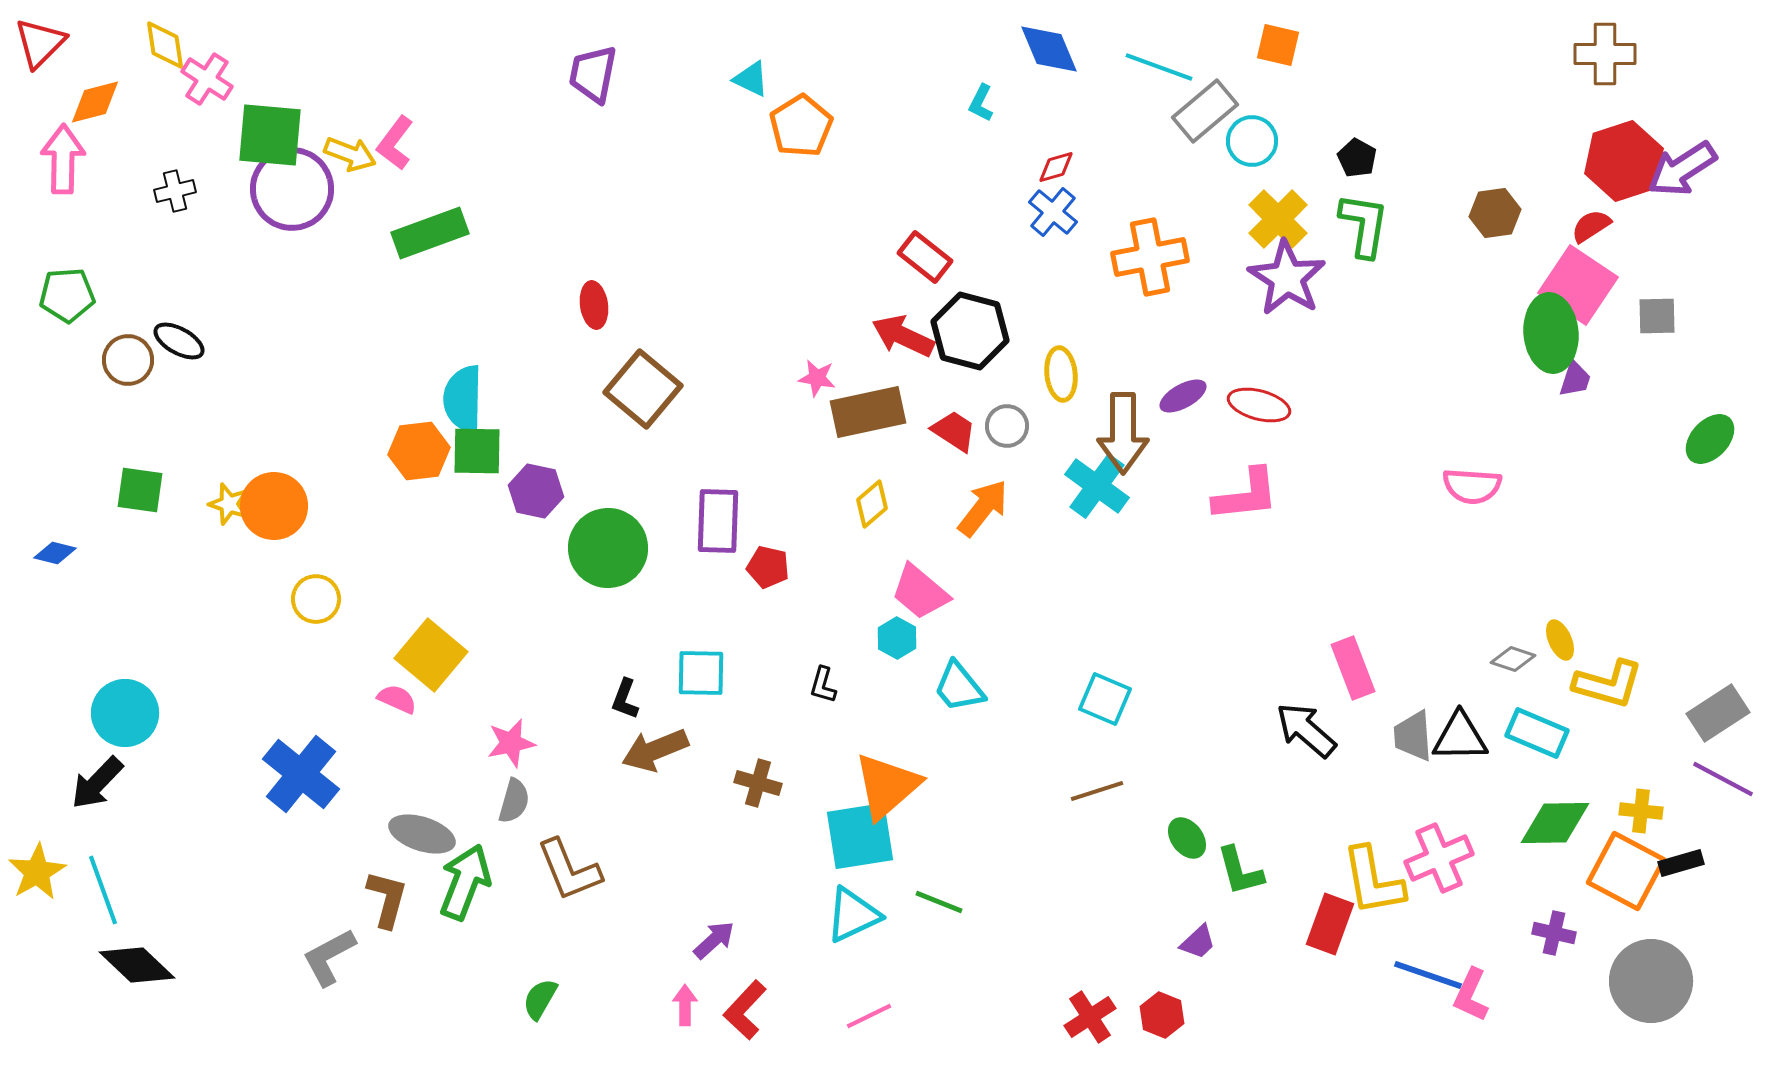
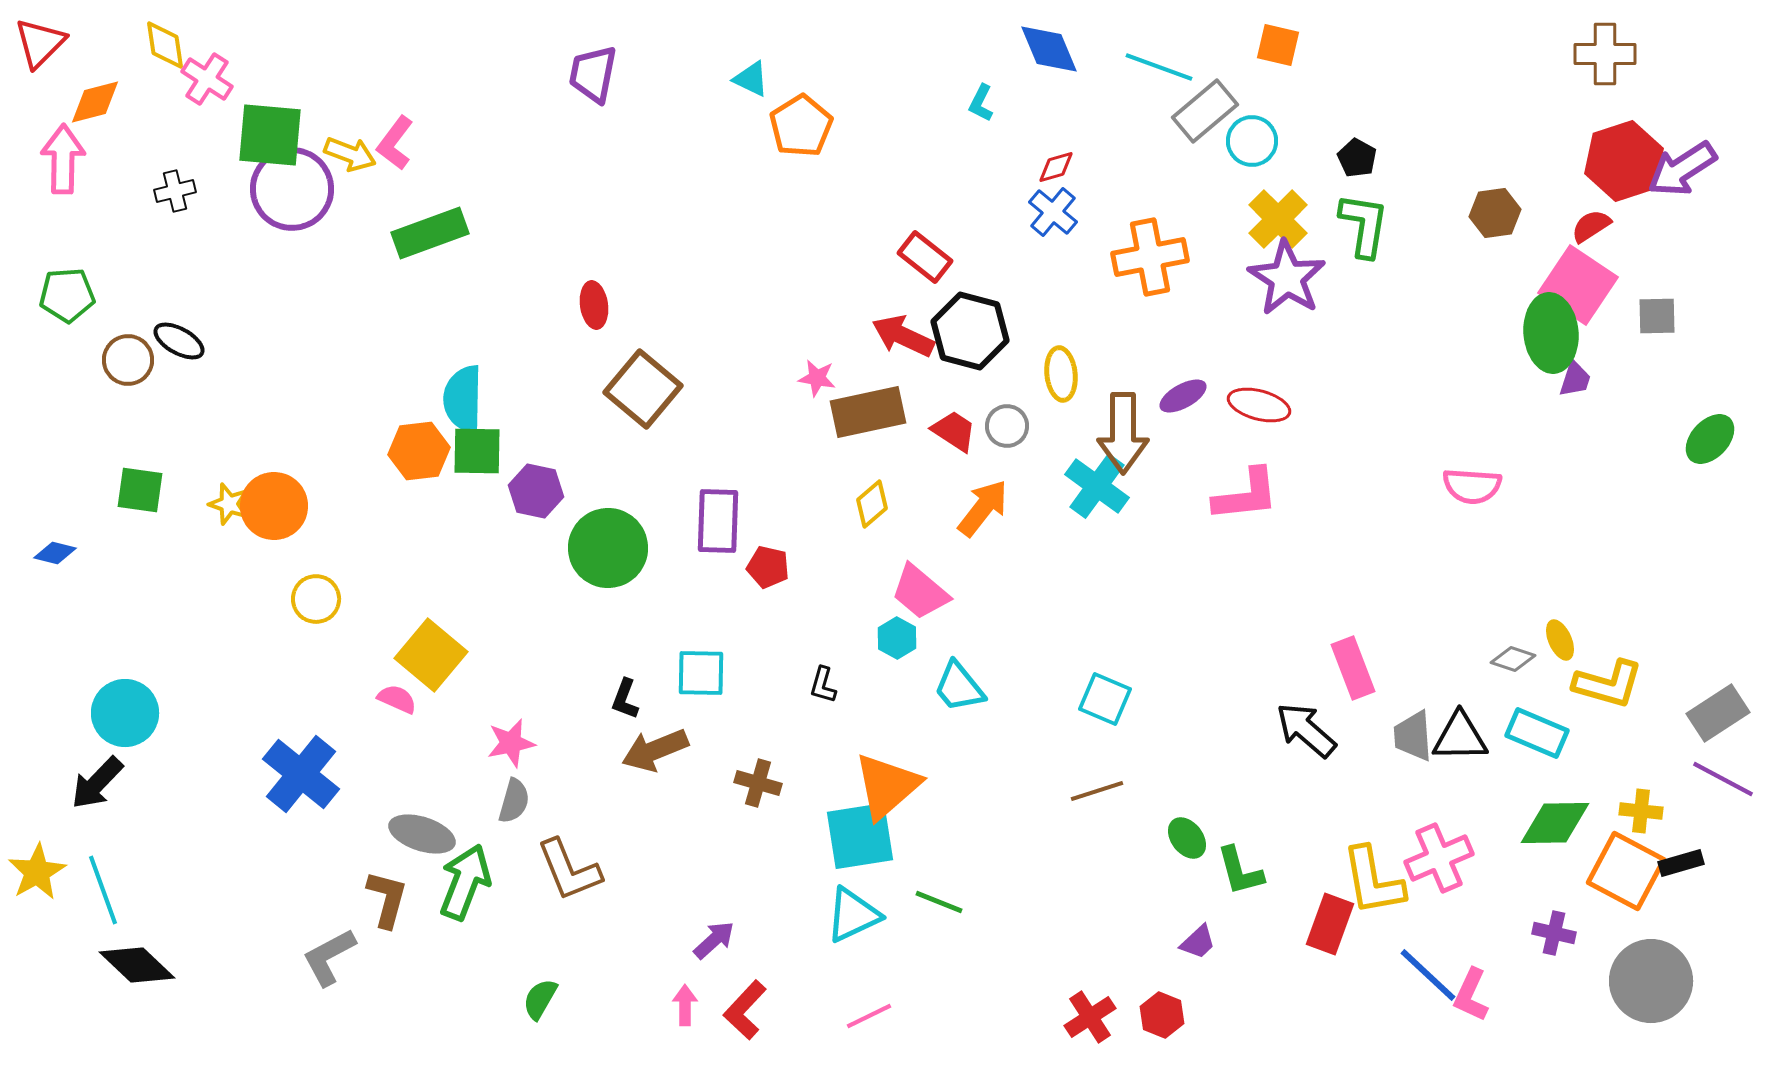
blue line at (1428, 975): rotated 24 degrees clockwise
